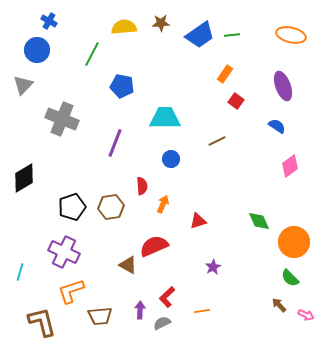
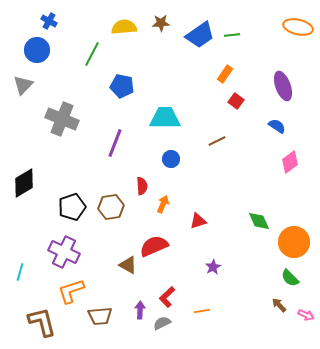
orange ellipse at (291, 35): moved 7 px right, 8 px up
pink diamond at (290, 166): moved 4 px up
black diamond at (24, 178): moved 5 px down
